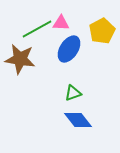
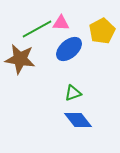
blue ellipse: rotated 16 degrees clockwise
